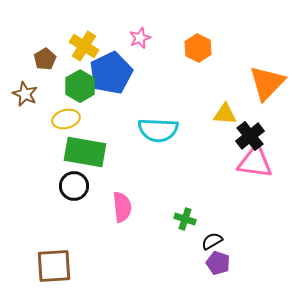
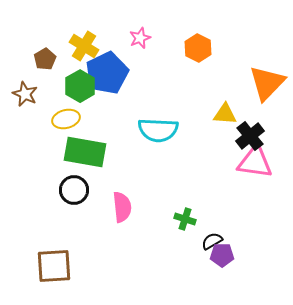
blue pentagon: moved 4 px left
black circle: moved 4 px down
purple pentagon: moved 4 px right, 8 px up; rotated 20 degrees counterclockwise
